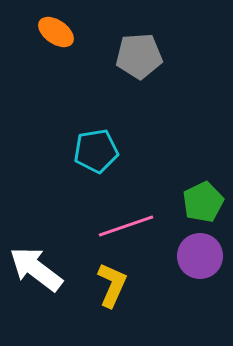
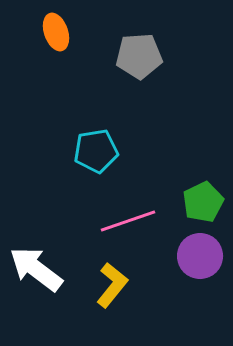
orange ellipse: rotated 36 degrees clockwise
pink line: moved 2 px right, 5 px up
yellow L-shape: rotated 15 degrees clockwise
